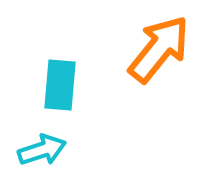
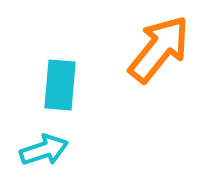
cyan arrow: moved 2 px right
